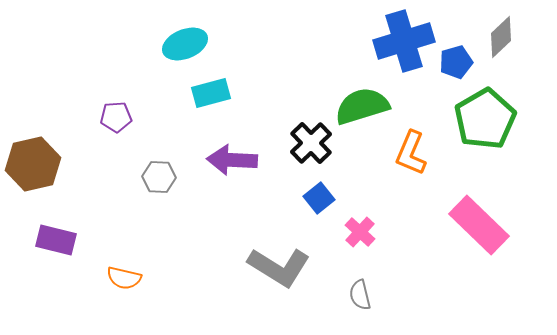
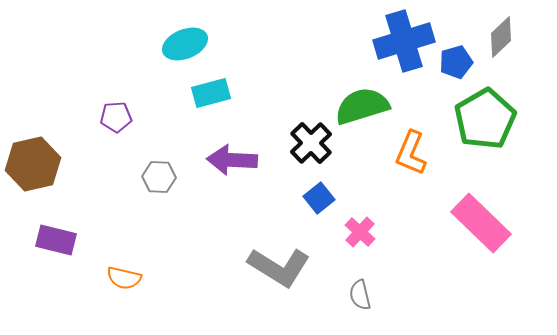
pink rectangle: moved 2 px right, 2 px up
